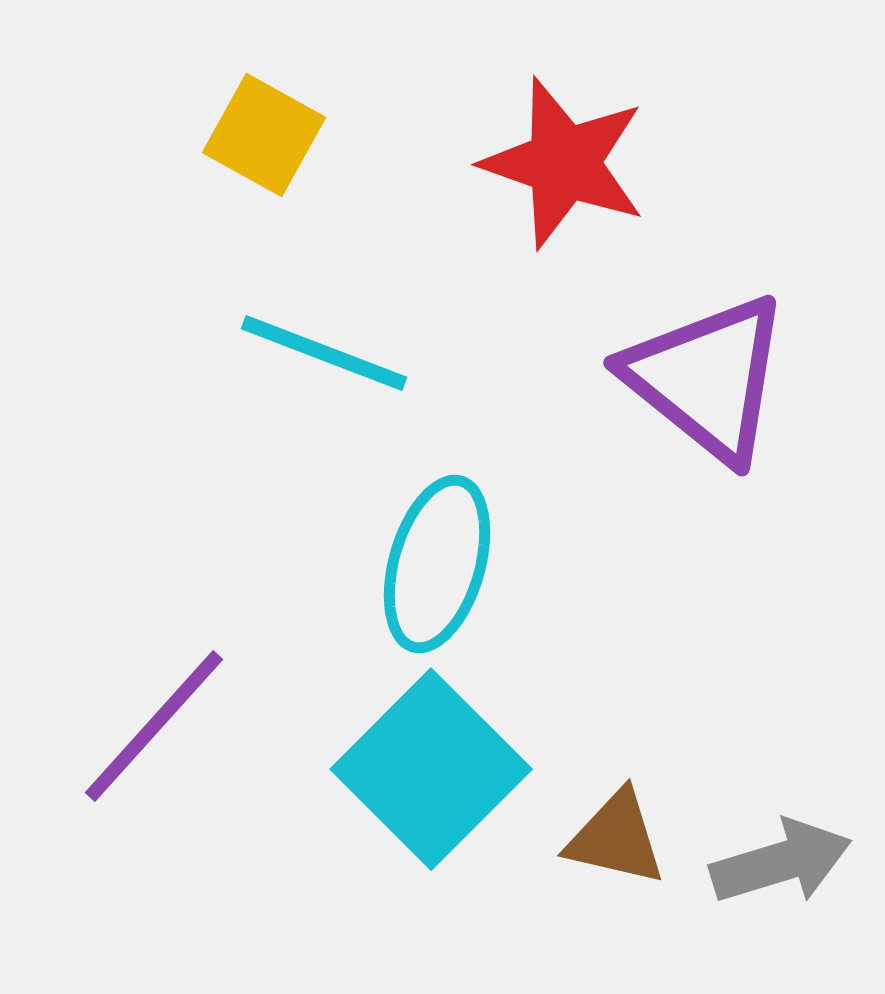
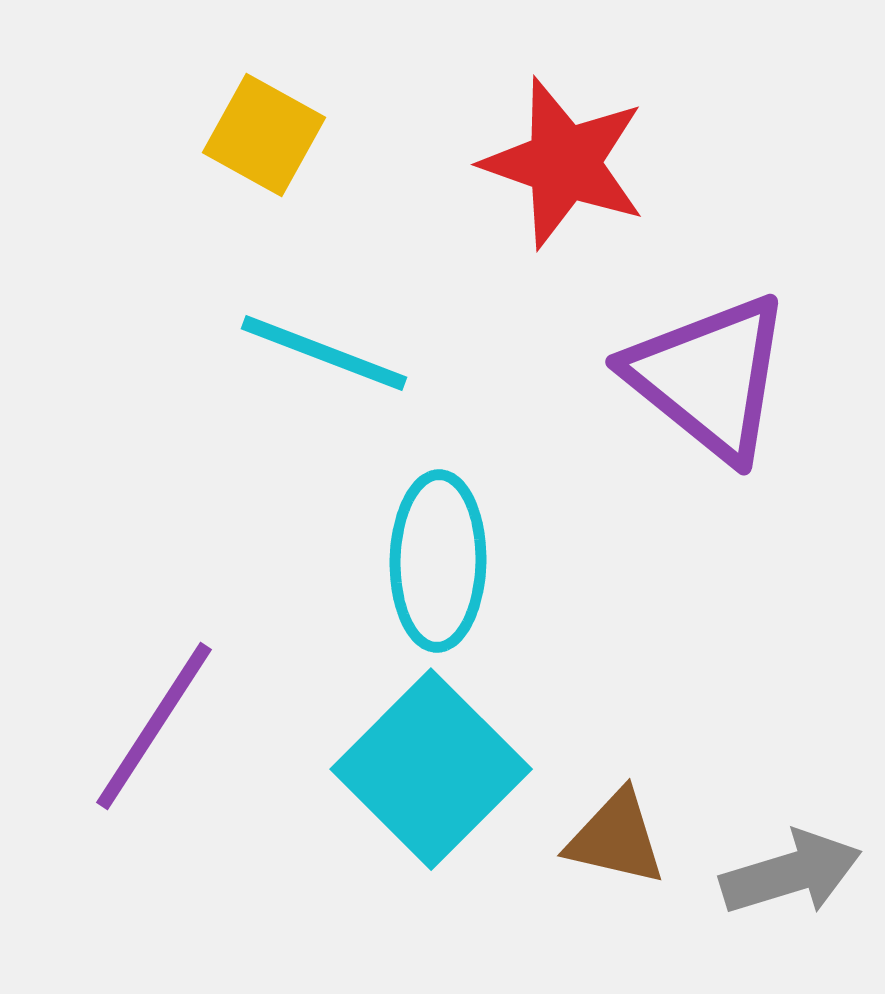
purple triangle: moved 2 px right, 1 px up
cyan ellipse: moved 1 px right, 3 px up; rotated 15 degrees counterclockwise
purple line: rotated 9 degrees counterclockwise
gray arrow: moved 10 px right, 11 px down
